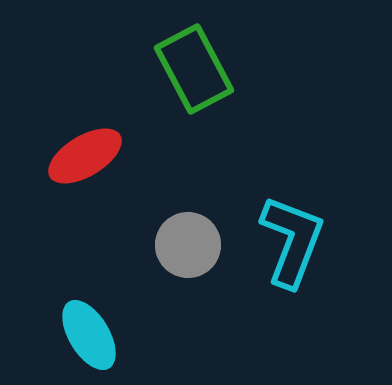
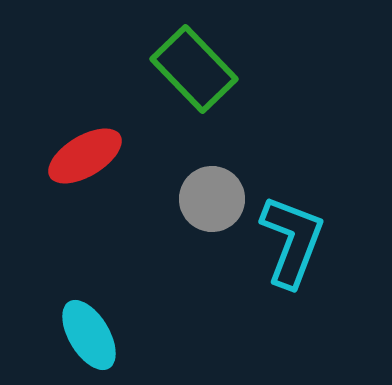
green rectangle: rotated 16 degrees counterclockwise
gray circle: moved 24 px right, 46 px up
